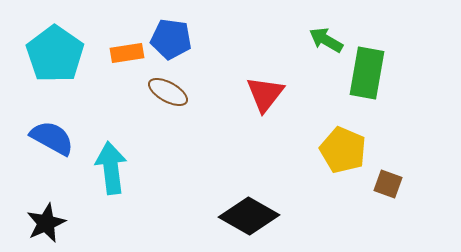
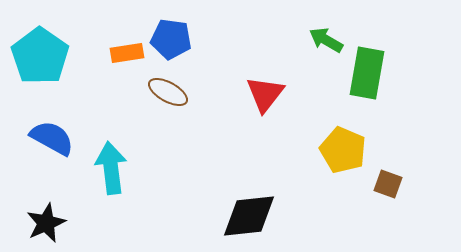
cyan pentagon: moved 15 px left, 2 px down
black diamond: rotated 36 degrees counterclockwise
